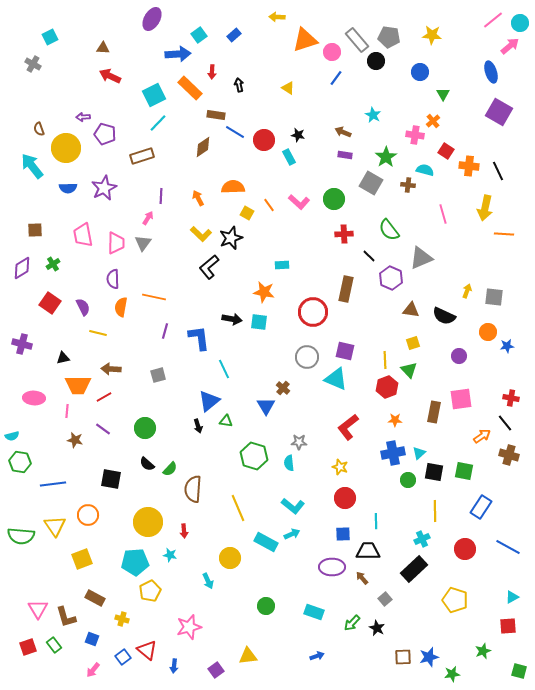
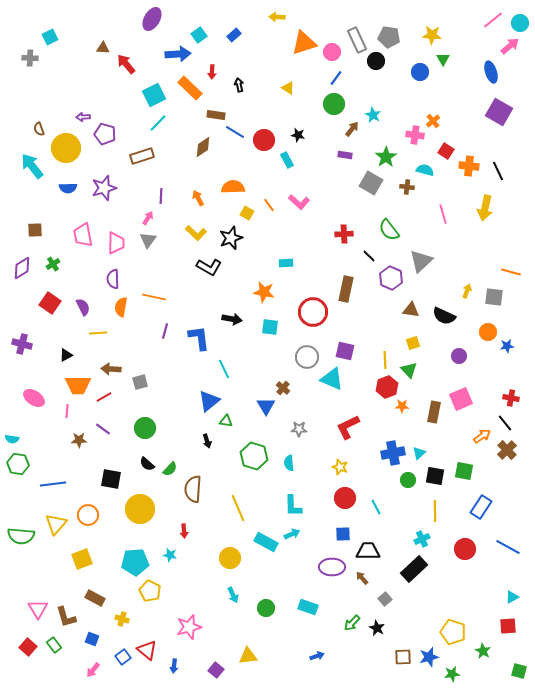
orange triangle at (305, 40): moved 1 px left, 3 px down
gray rectangle at (357, 40): rotated 15 degrees clockwise
gray cross at (33, 64): moved 3 px left, 6 px up; rotated 28 degrees counterclockwise
red arrow at (110, 76): moved 16 px right, 12 px up; rotated 25 degrees clockwise
green triangle at (443, 94): moved 35 px up
brown arrow at (343, 132): moved 9 px right, 3 px up; rotated 105 degrees clockwise
cyan rectangle at (289, 157): moved 2 px left, 3 px down
brown cross at (408, 185): moved 1 px left, 2 px down
purple star at (104, 188): rotated 10 degrees clockwise
green circle at (334, 199): moved 95 px up
yellow L-shape at (201, 234): moved 5 px left, 1 px up
orange line at (504, 234): moved 7 px right, 38 px down; rotated 12 degrees clockwise
gray triangle at (143, 243): moved 5 px right, 3 px up
gray triangle at (421, 258): moved 3 px down; rotated 20 degrees counterclockwise
cyan rectangle at (282, 265): moved 4 px right, 2 px up
black L-shape at (209, 267): rotated 110 degrees counterclockwise
cyan square at (259, 322): moved 11 px right, 5 px down
yellow line at (98, 333): rotated 18 degrees counterclockwise
black triangle at (63, 358): moved 3 px right, 3 px up; rotated 16 degrees counterclockwise
gray square at (158, 375): moved 18 px left, 7 px down
cyan triangle at (336, 379): moved 4 px left
pink ellipse at (34, 398): rotated 30 degrees clockwise
pink square at (461, 399): rotated 15 degrees counterclockwise
orange star at (395, 420): moved 7 px right, 14 px up
black arrow at (198, 426): moved 9 px right, 15 px down
red L-shape at (348, 427): rotated 12 degrees clockwise
cyan semicircle at (12, 436): moved 3 px down; rotated 24 degrees clockwise
brown star at (75, 440): moved 4 px right; rotated 14 degrees counterclockwise
gray star at (299, 442): moved 13 px up
brown cross at (509, 455): moved 2 px left, 5 px up; rotated 30 degrees clockwise
green hexagon at (20, 462): moved 2 px left, 2 px down
black square at (434, 472): moved 1 px right, 4 px down
cyan L-shape at (293, 506): rotated 50 degrees clockwise
cyan line at (376, 521): moved 14 px up; rotated 28 degrees counterclockwise
yellow circle at (148, 522): moved 8 px left, 13 px up
yellow triangle at (55, 526): moved 1 px right, 2 px up; rotated 15 degrees clockwise
cyan arrow at (208, 581): moved 25 px right, 14 px down
yellow pentagon at (150, 591): rotated 20 degrees counterclockwise
yellow pentagon at (455, 600): moved 2 px left, 32 px down
green circle at (266, 606): moved 2 px down
cyan rectangle at (314, 612): moved 6 px left, 5 px up
red square at (28, 647): rotated 30 degrees counterclockwise
green star at (483, 651): rotated 21 degrees counterclockwise
purple square at (216, 670): rotated 14 degrees counterclockwise
